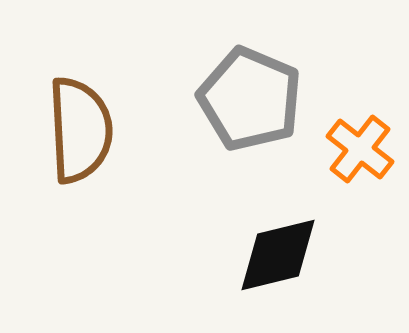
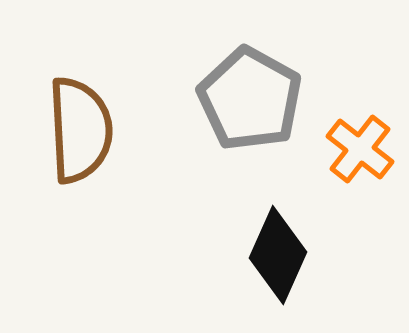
gray pentagon: rotated 6 degrees clockwise
black diamond: rotated 52 degrees counterclockwise
